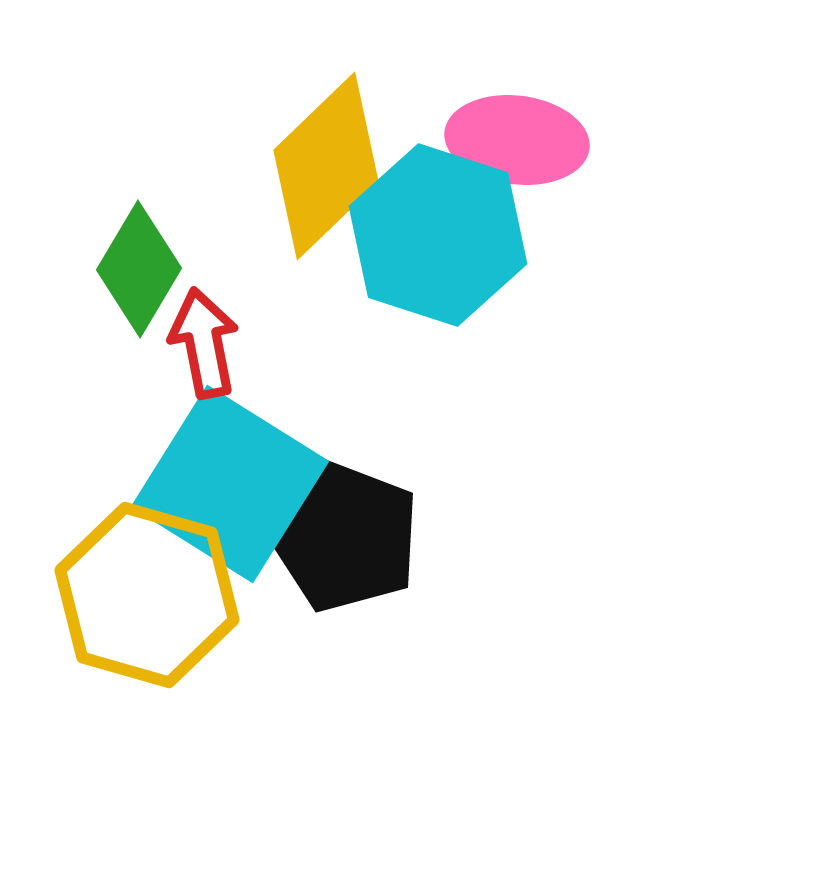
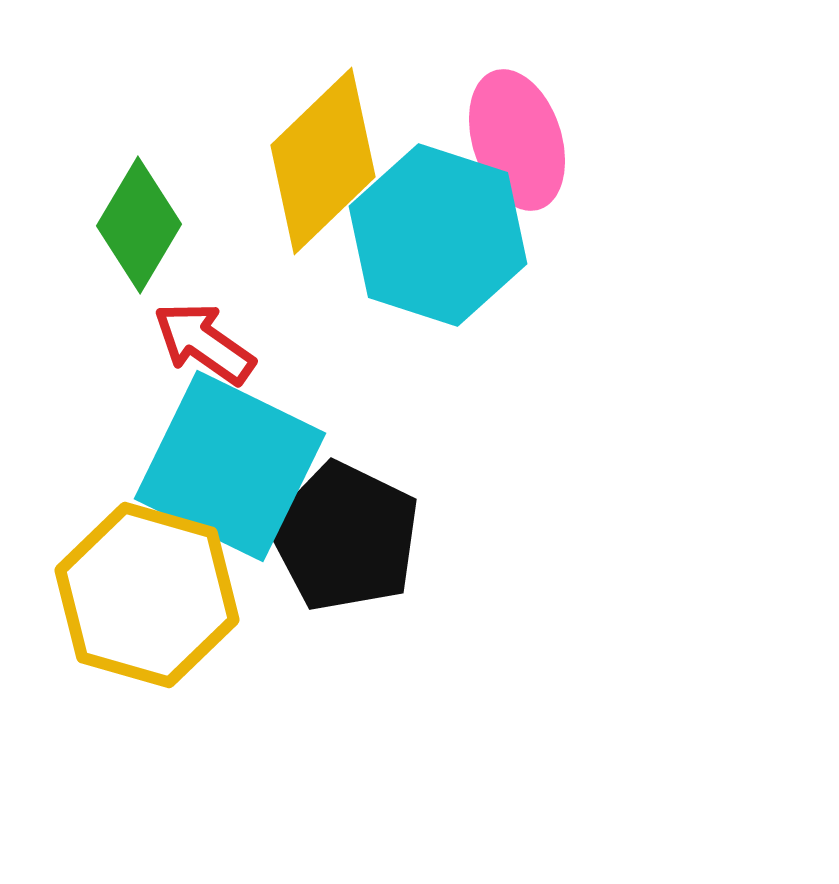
pink ellipse: rotated 65 degrees clockwise
yellow diamond: moved 3 px left, 5 px up
green diamond: moved 44 px up
red arrow: rotated 44 degrees counterclockwise
cyan square: moved 18 px up; rotated 6 degrees counterclockwise
black pentagon: rotated 5 degrees clockwise
